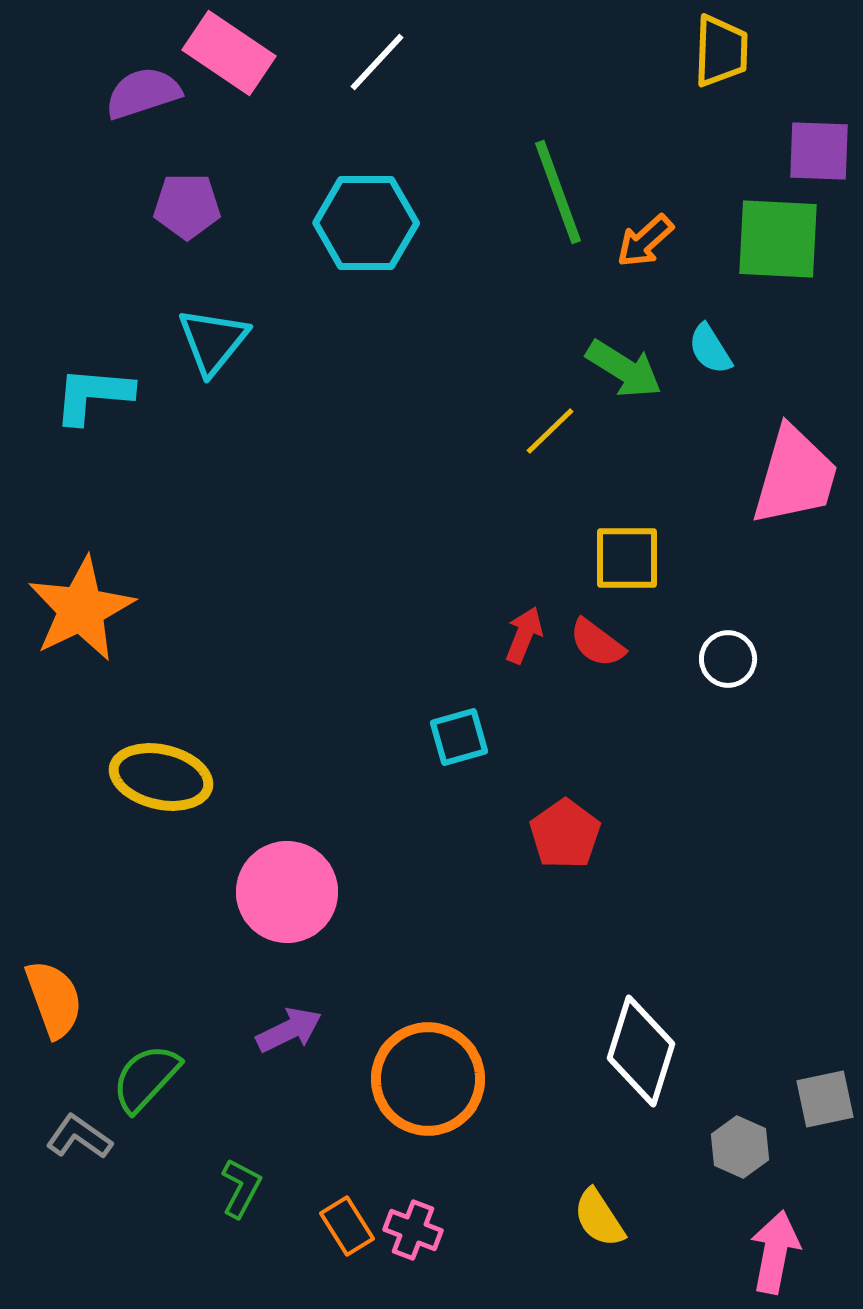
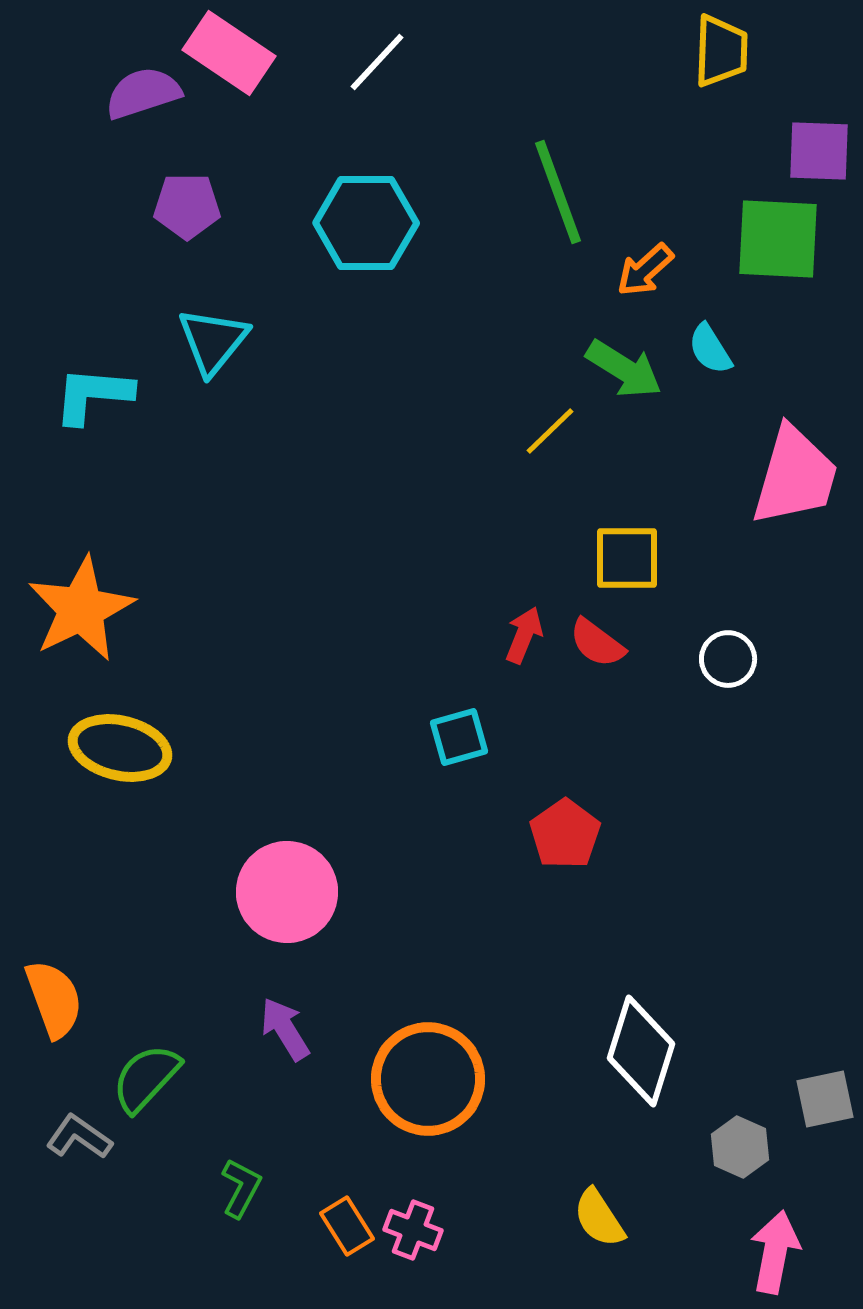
orange arrow: moved 29 px down
yellow ellipse: moved 41 px left, 29 px up
purple arrow: moved 4 px left, 1 px up; rotated 96 degrees counterclockwise
